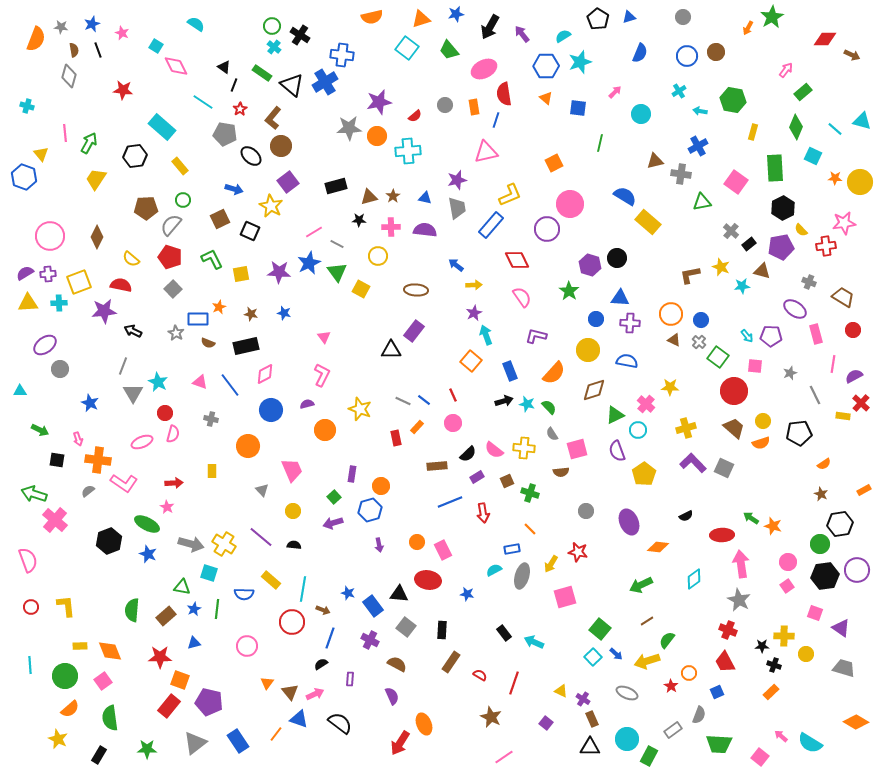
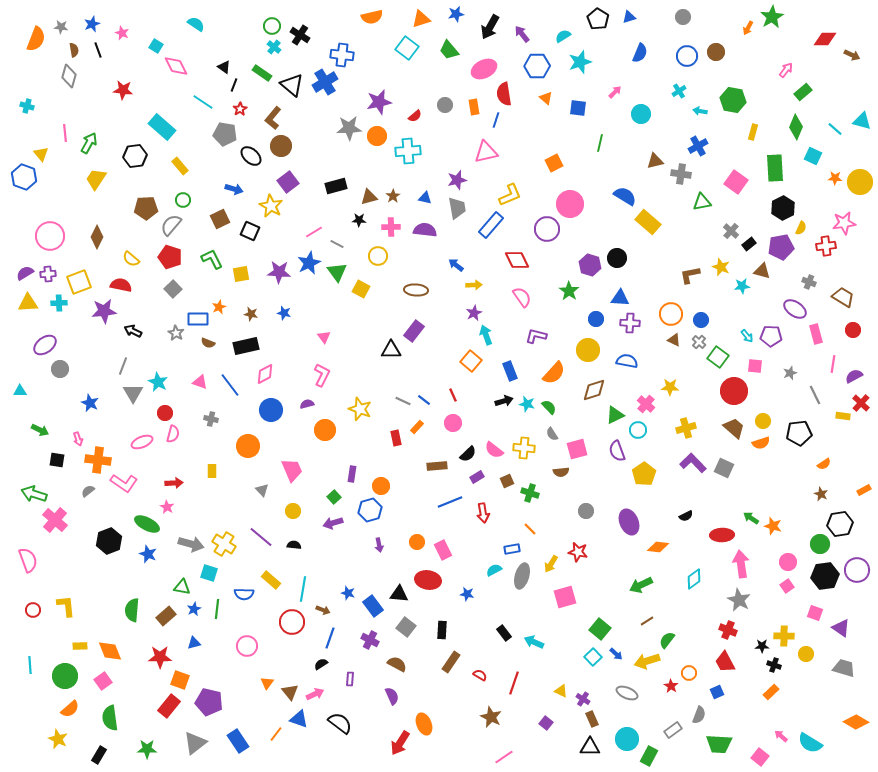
blue hexagon at (546, 66): moved 9 px left
yellow semicircle at (801, 230): moved 2 px up; rotated 112 degrees counterclockwise
red circle at (31, 607): moved 2 px right, 3 px down
